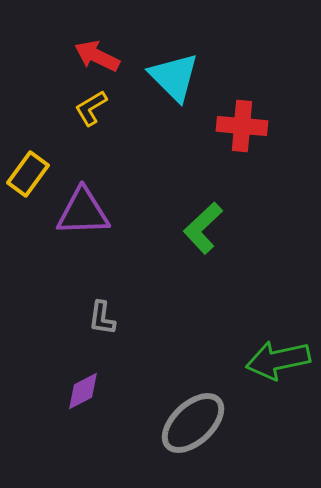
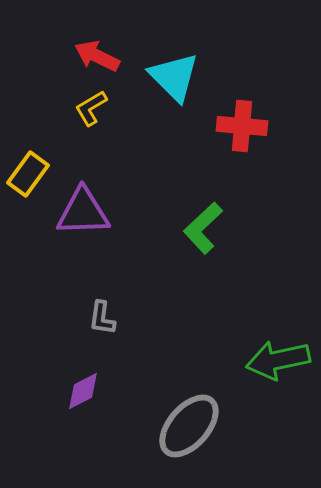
gray ellipse: moved 4 px left, 3 px down; rotated 6 degrees counterclockwise
